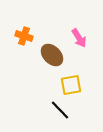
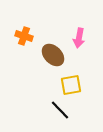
pink arrow: rotated 42 degrees clockwise
brown ellipse: moved 1 px right
